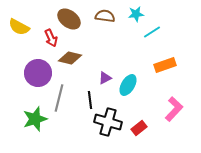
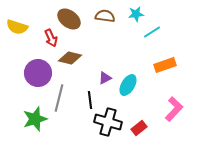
yellow semicircle: moved 2 px left; rotated 10 degrees counterclockwise
